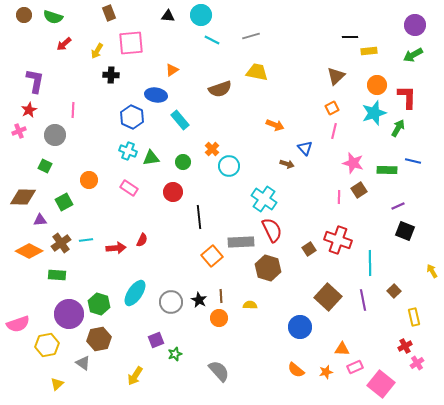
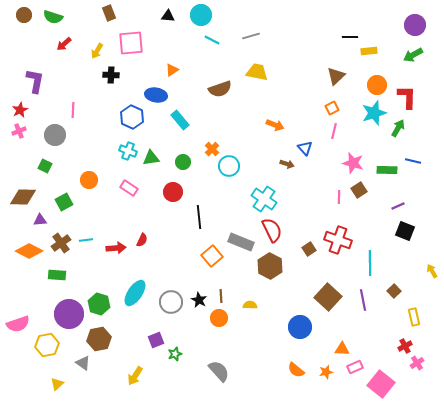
red star at (29, 110): moved 9 px left
gray rectangle at (241, 242): rotated 25 degrees clockwise
brown hexagon at (268, 268): moved 2 px right, 2 px up; rotated 10 degrees clockwise
